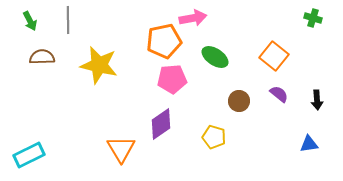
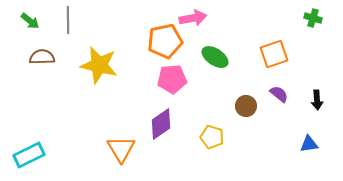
green arrow: rotated 24 degrees counterclockwise
orange pentagon: moved 1 px right
orange square: moved 2 px up; rotated 32 degrees clockwise
brown circle: moved 7 px right, 5 px down
yellow pentagon: moved 2 px left
